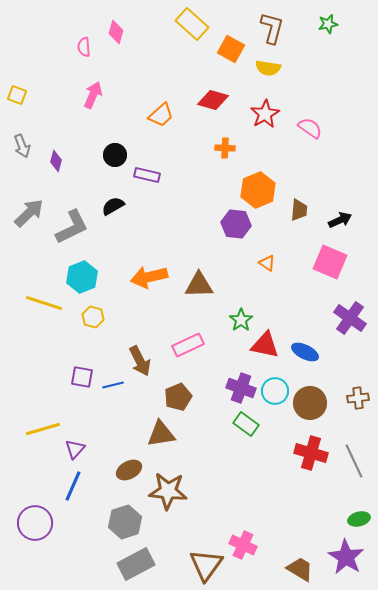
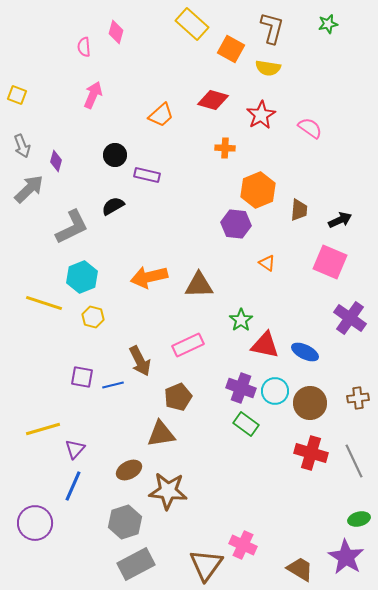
red star at (265, 114): moved 4 px left, 1 px down
gray arrow at (29, 213): moved 24 px up
